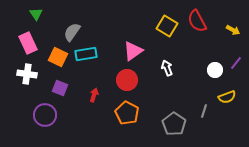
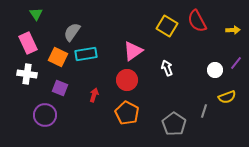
yellow arrow: rotated 32 degrees counterclockwise
